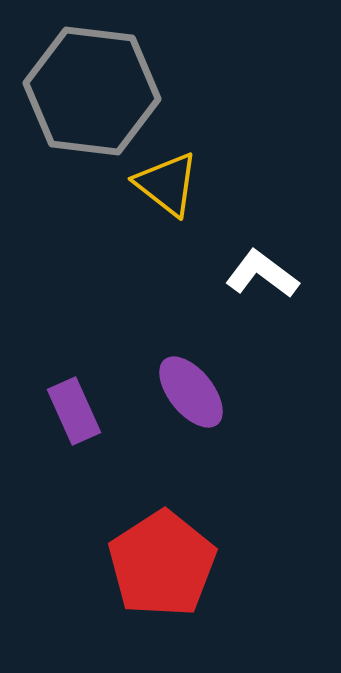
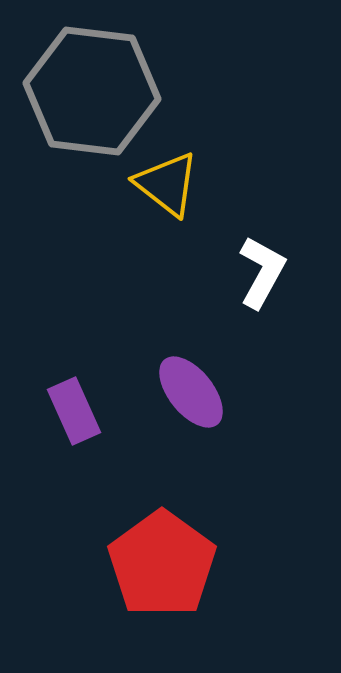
white L-shape: moved 2 px up; rotated 82 degrees clockwise
red pentagon: rotated 3 degrees counterclockwise
